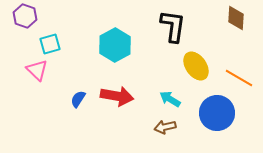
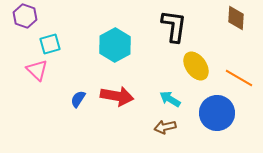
black L-shape: moved 1 px right
